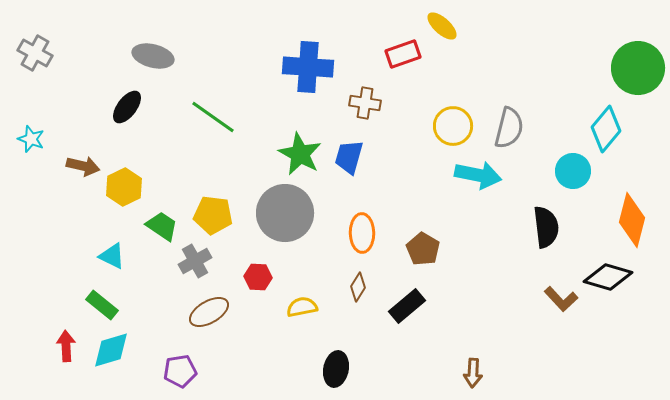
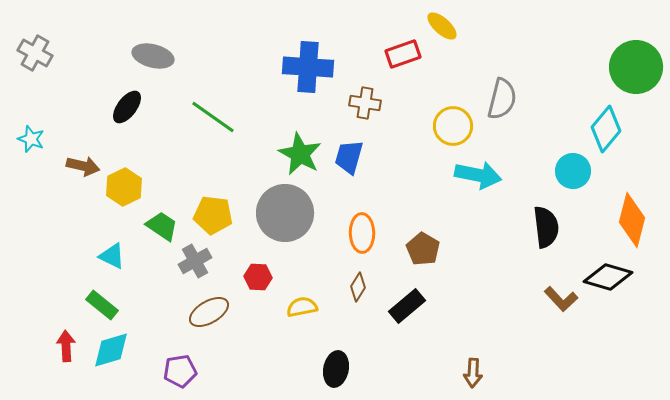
green circle at (638, 68): moved 2 px left, 1 px up
gray semicircle at (509, 128): moved 7 px left, 29 px up
